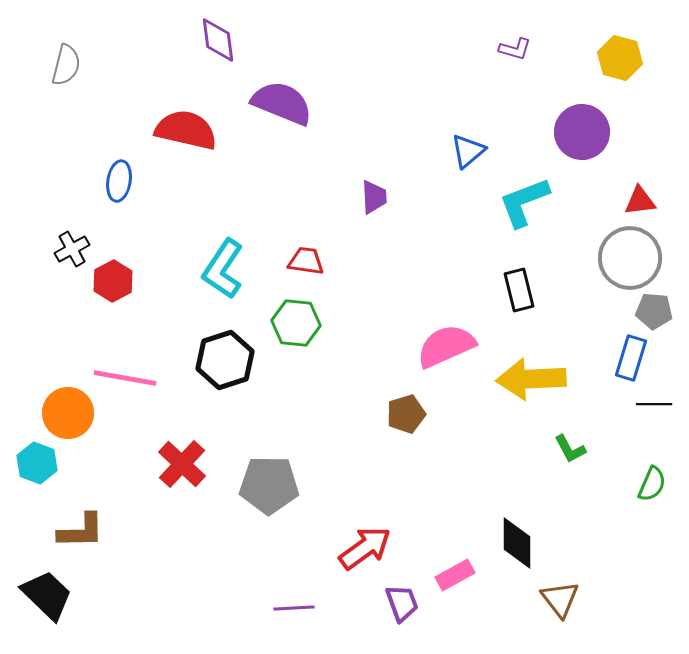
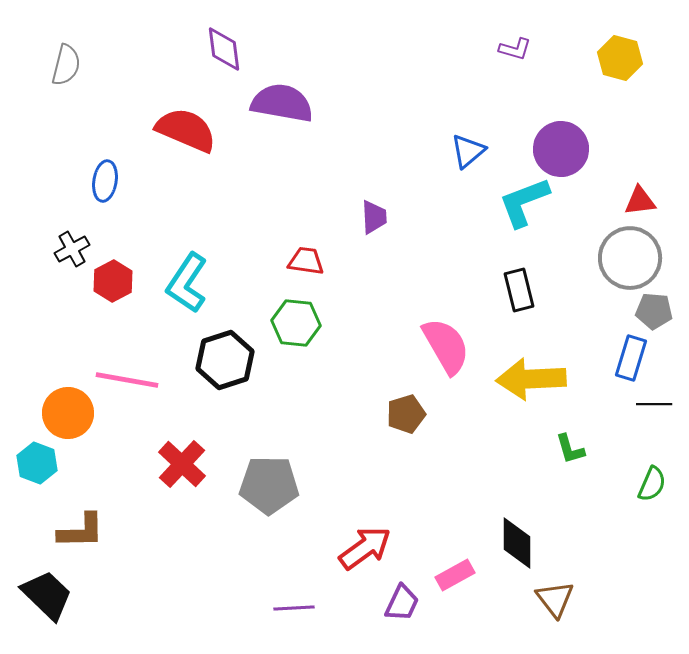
purple diamond at (218, 40): moved 6 px right, 9 px down
purple semicircle at (282, 103): rotated 12 degrees counterclockwise
red semicircle at (186, 130): rotated 10 degrees clockwise
purple circle at (582, 132): moved 21 px left, 17 px down
blue ellipse at (119, 181): moved 14 px left
purple trapezoid at (374, 197): moved 20 px down
cyan L-shape at (223, 269): moved 36 px left, 14 px down
pink semicircle at (446, 346): rotated 84 degrees clockwise
pink line at (125, 378): moved 2 px right, 2 px down
green L-shape at (570, 449): rotated 12 degrees clockwise
brown triangle at (560, 599): moved 5 px left
purple trapezoid at (402, 603): rotated 45 degrees clockwise
